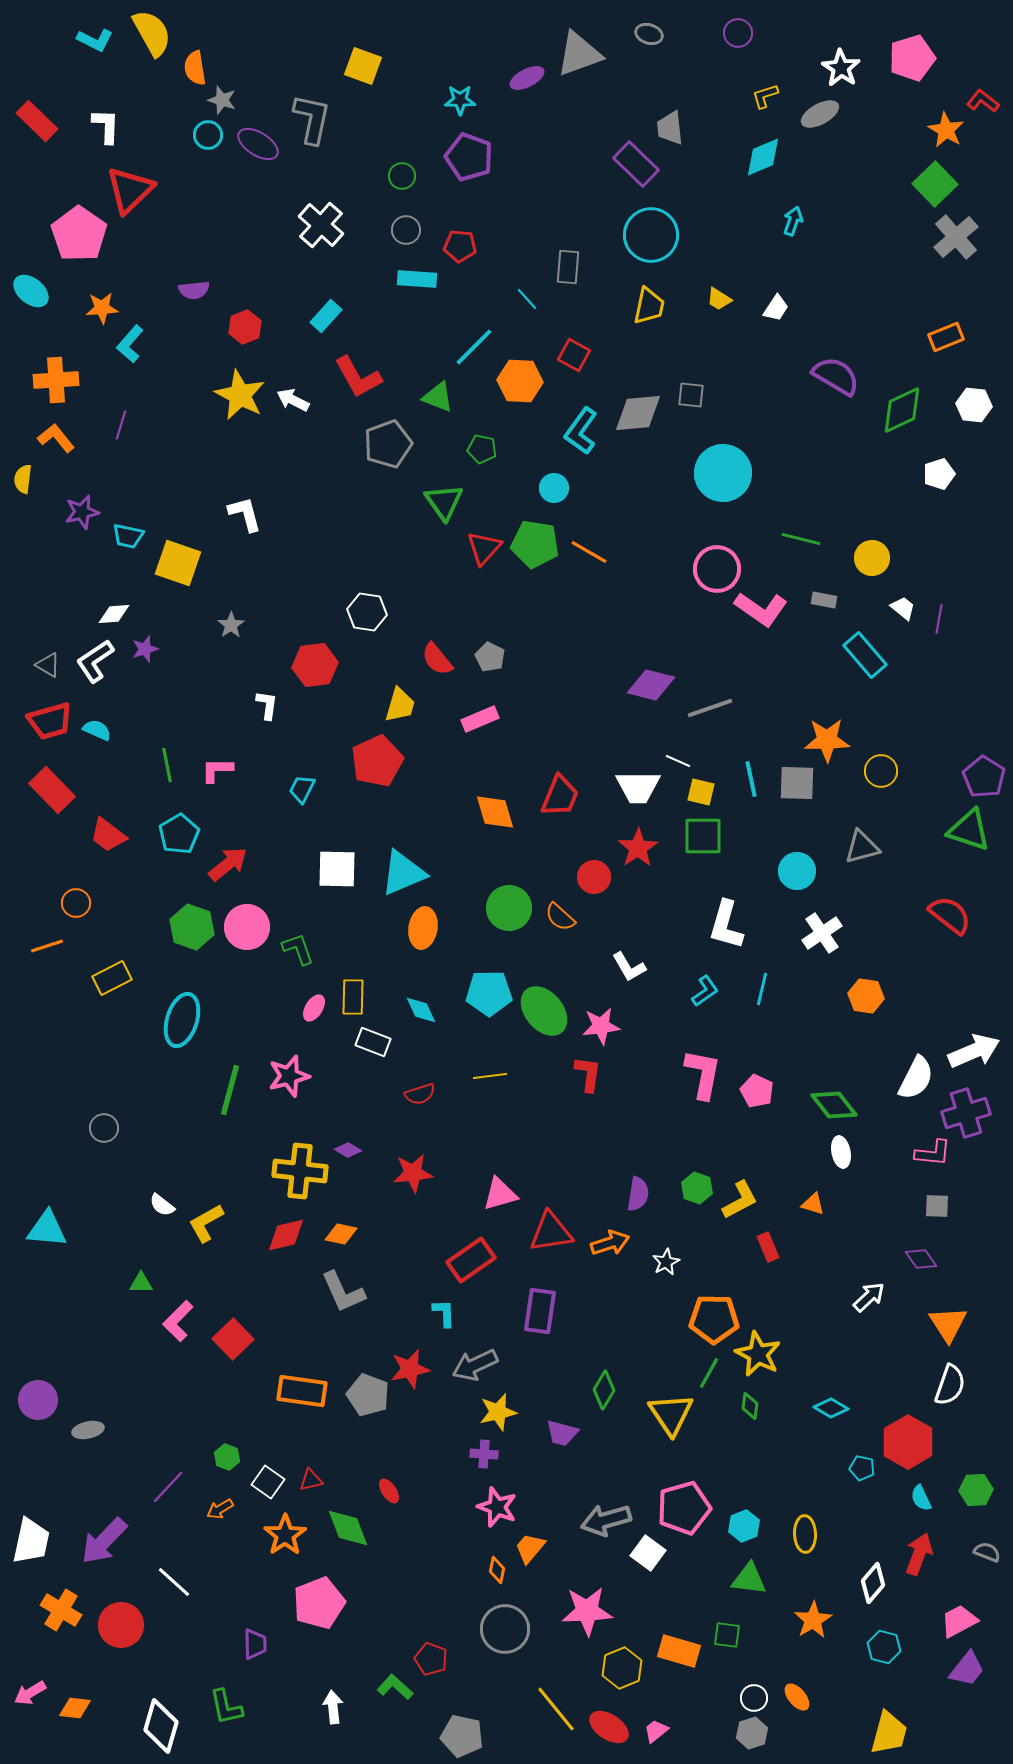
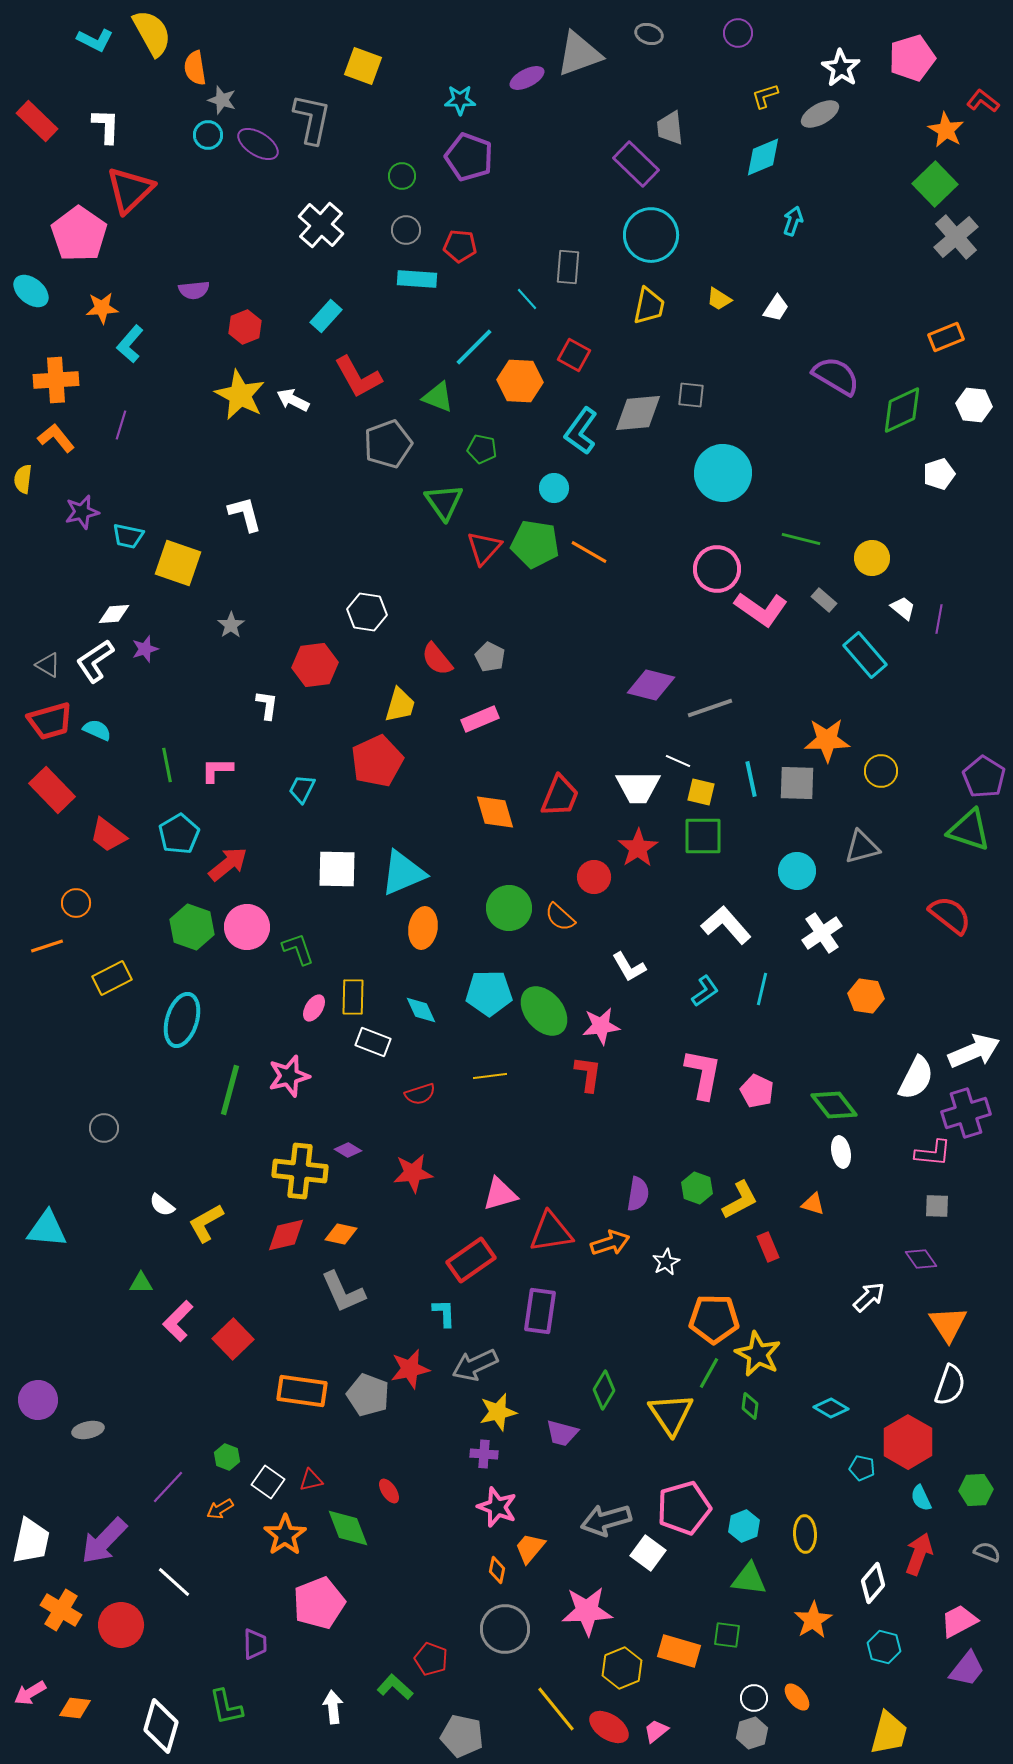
gray rectangle at (824, 600): rotated 30 degrees clockwise
white L-shape at (726, 925): rotated 123 degrees clockwise
